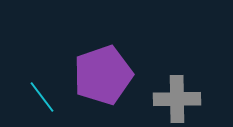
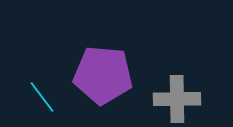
purple pentagon: rotated 24 degrees clockwise
